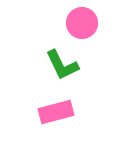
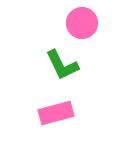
pink rectangle: moved 1 px down
